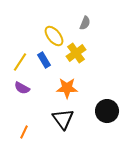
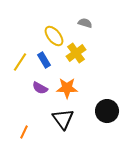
gray semicircle: rotated 96 degrees counterclockwise
purple semicircle: moved 18 px right
